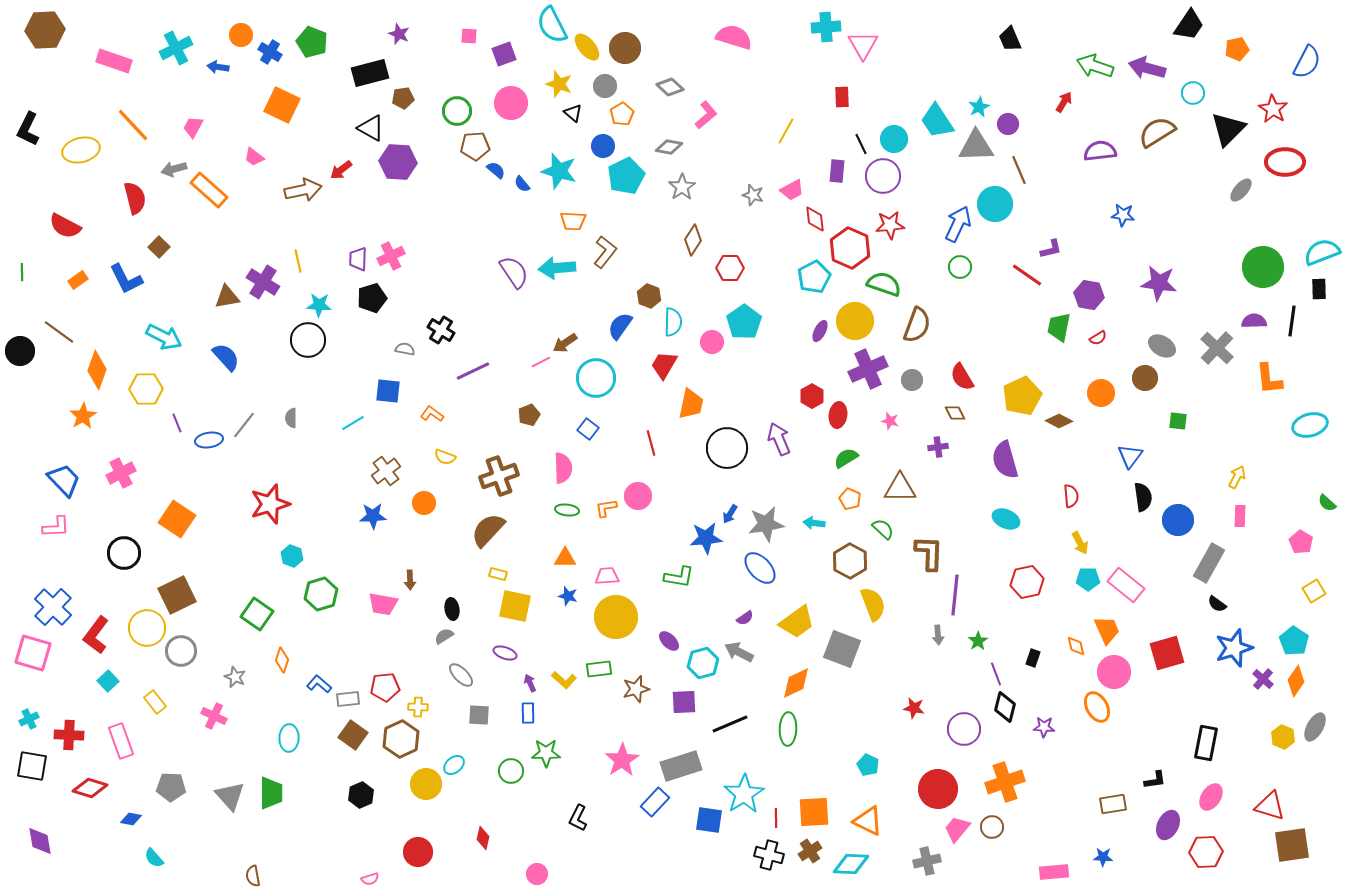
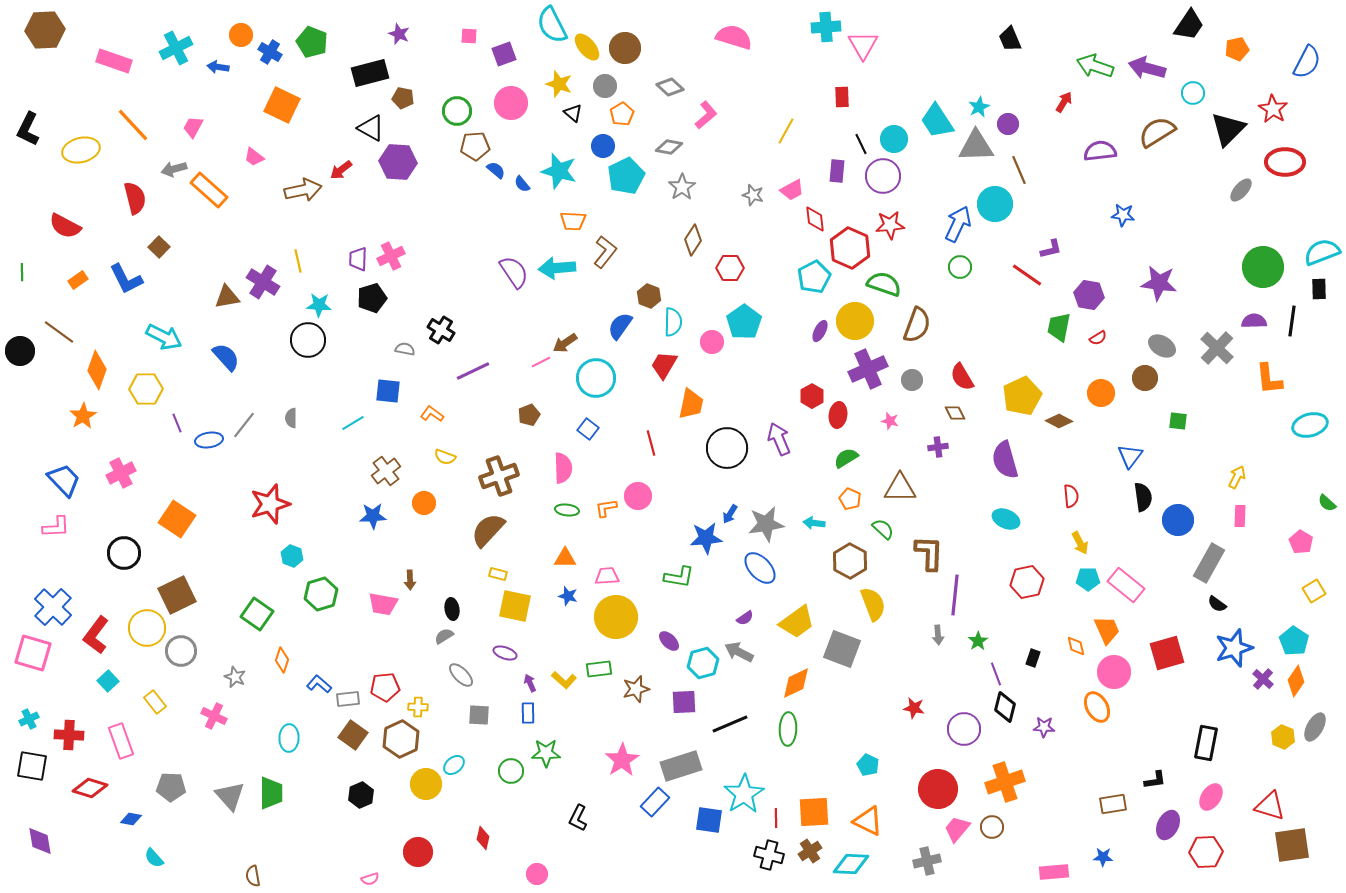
brown pentagon at (403, 98): rotated 20 degrees clockwise
